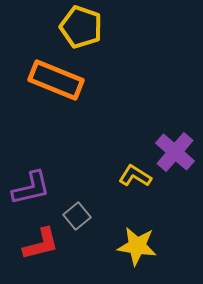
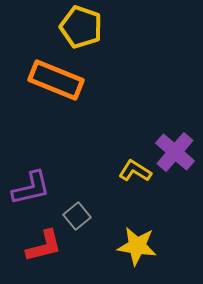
yellow L-shape: moved 5 px up
red L-shape: moved 3 px right, 2 px down
